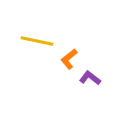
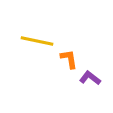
orange L-shape: rotated 120 degrees clockwise
